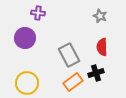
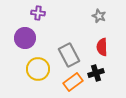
gray star: moved 1 px left
yellow circle: moved 11 px right, 14 px up
